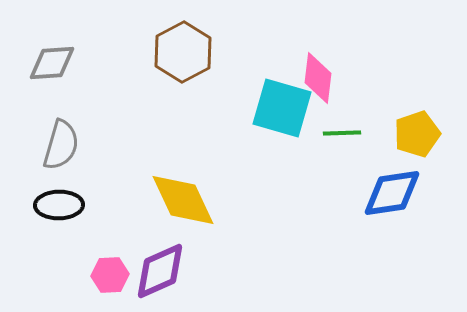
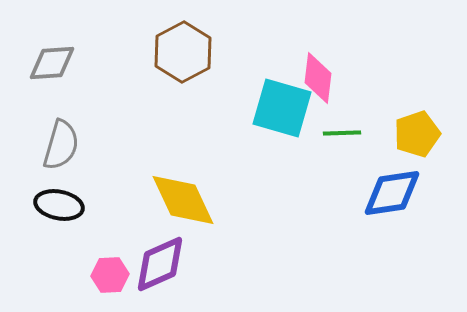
black ellipse: rotated 12 degrees clockwise
purple diamond: moved 7 px up
